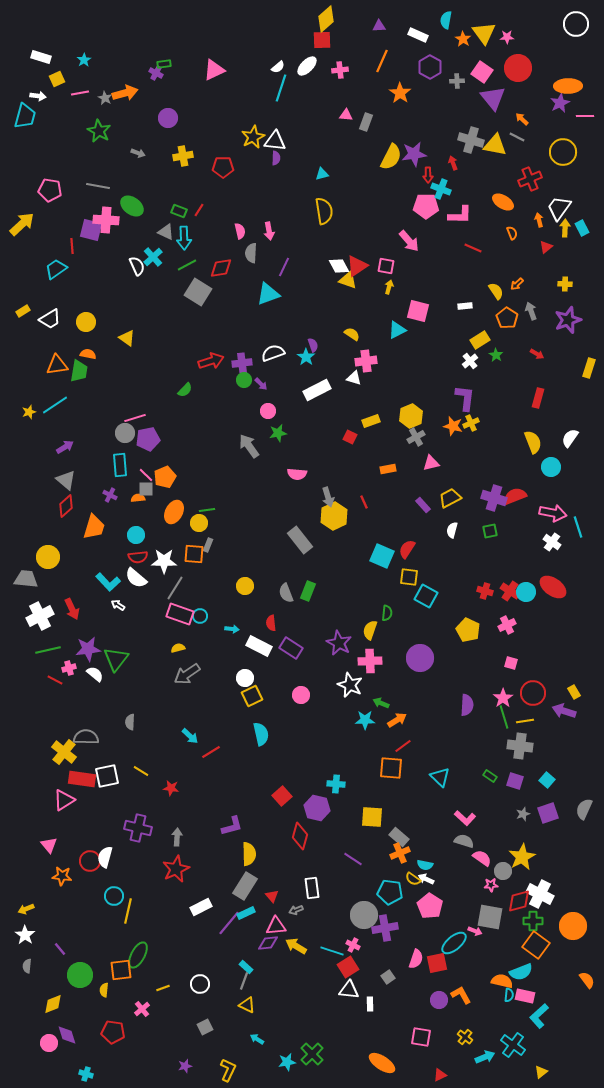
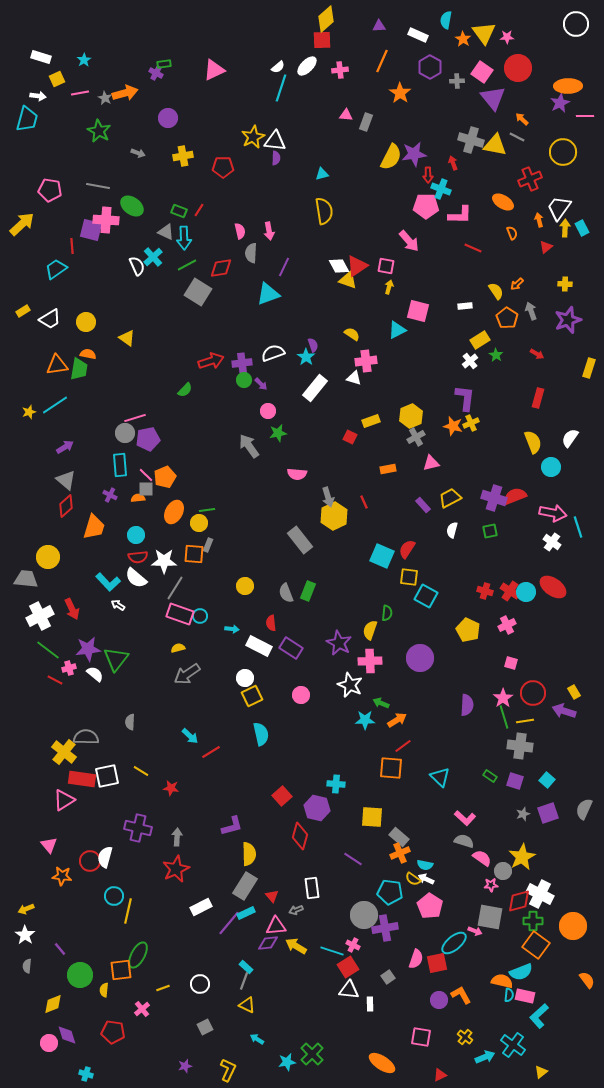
cyan trapezoid at (25, 116): moved 2 px right, 3 px down
green trapezoid at (79, 371): moved 2 px up
white rectangle at (317, 390): moved 2 px left, 2 px up; rotated 24 degrees counterclockwise
green line at (48, 650): rotated 50 degrees clockwise
